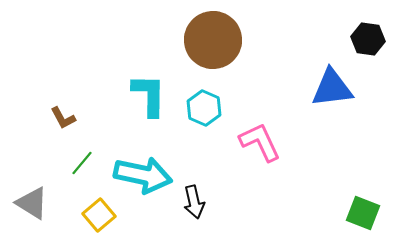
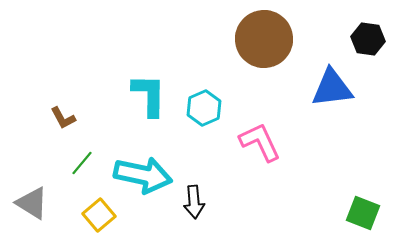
brown circle: moved 51 px right, 1 px up
cyan hexagon: rotated 12 degrees clockwise
black arrow: rotated 8 degrees clockwise
